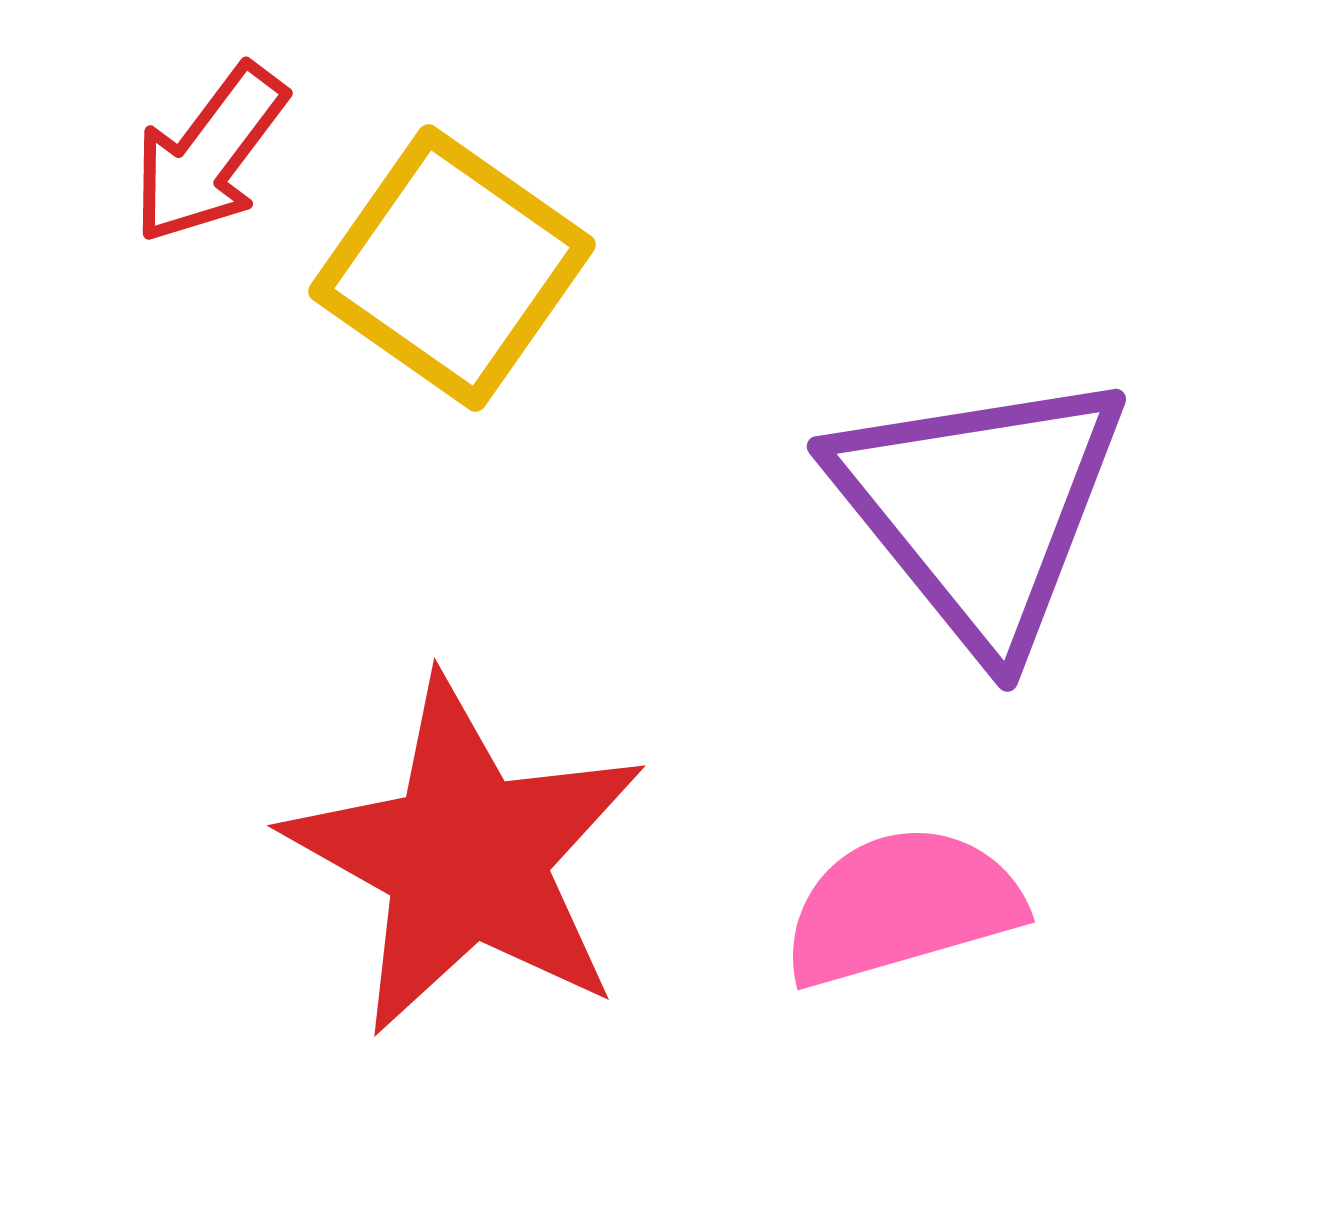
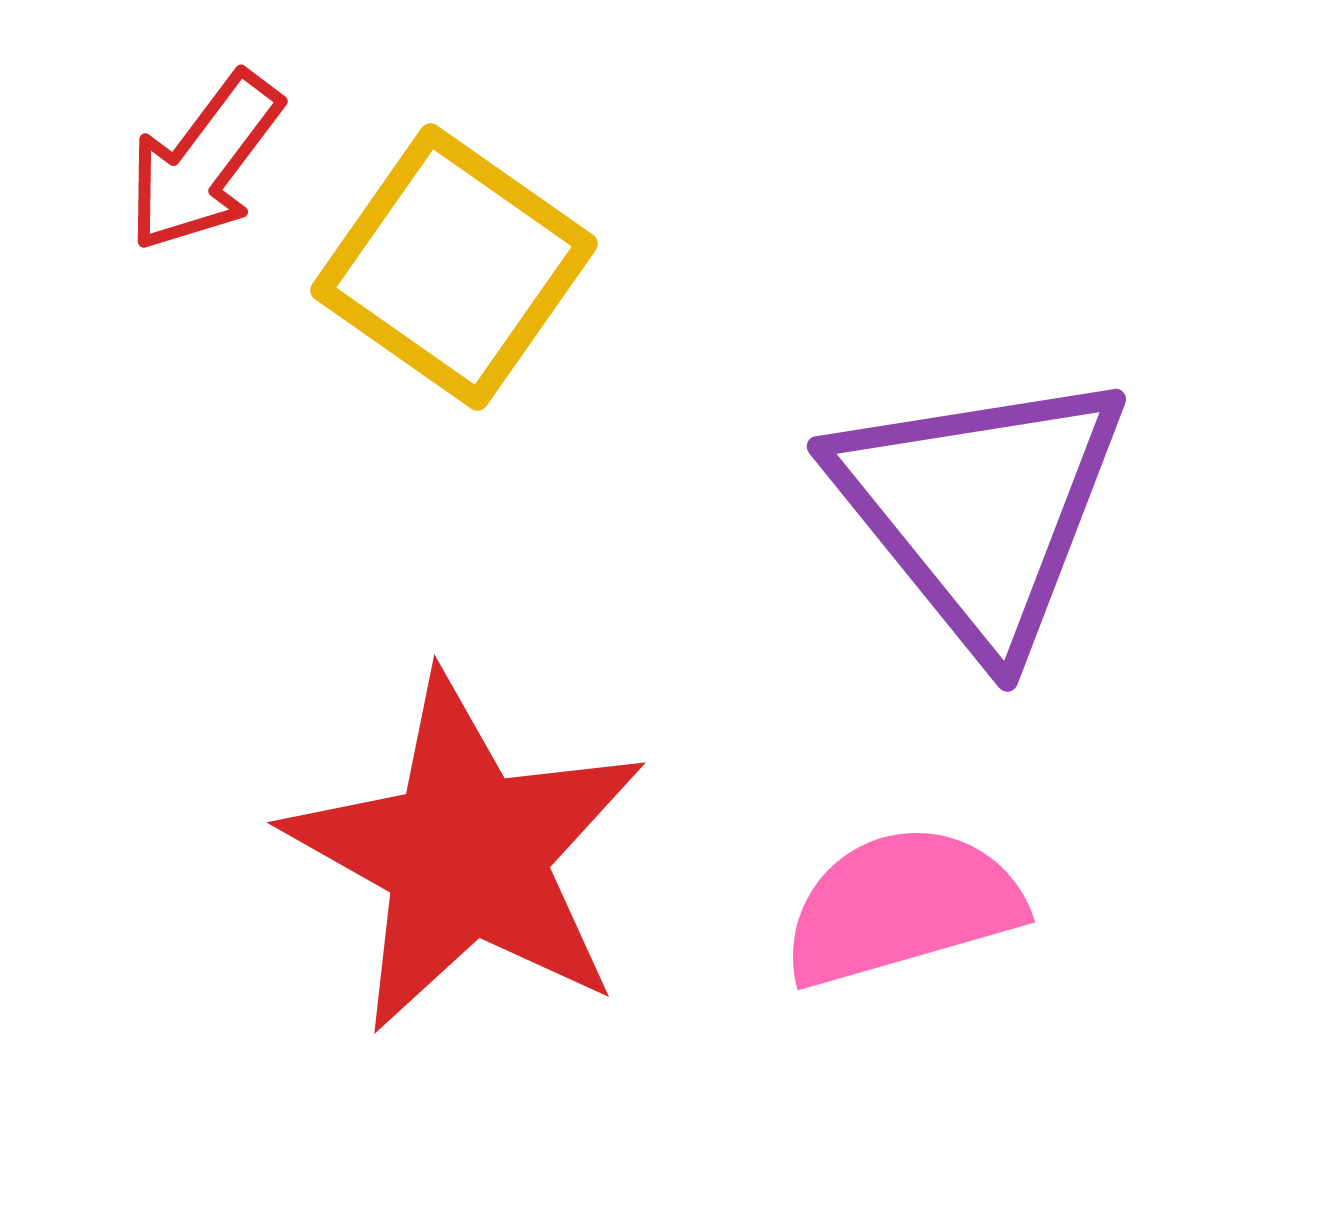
red arrow: moved 5 px left, 8 px down
yellow square: moved 2 px right, 1 px up
red star: moved 3 px up
